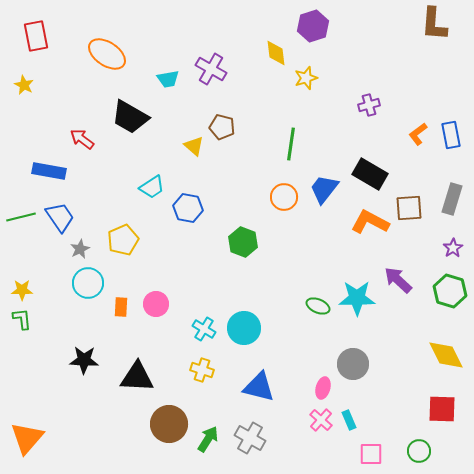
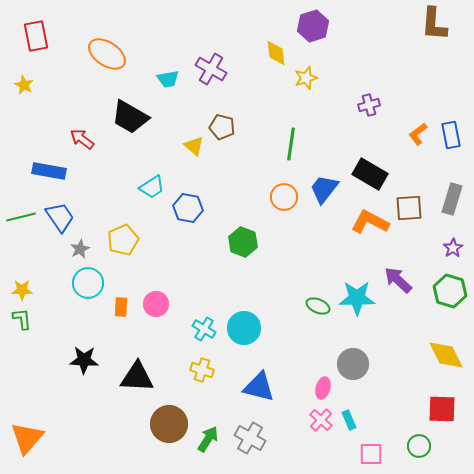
green circle at (419, 451): moved 5 px up
